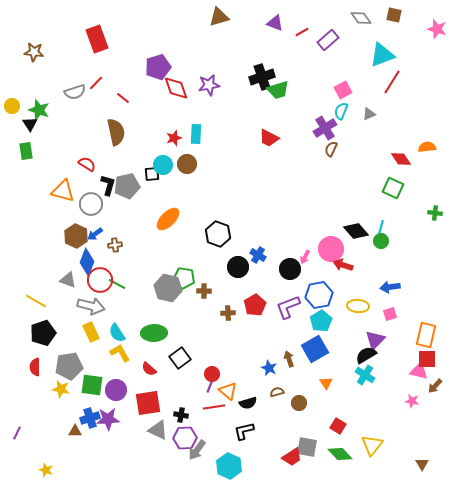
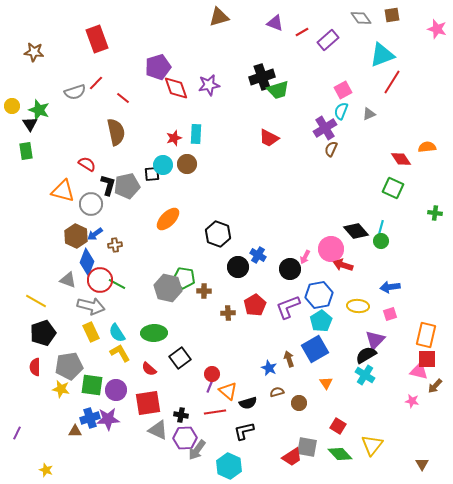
brown square at (394, 15): moved 2 px left; rotated 21 degrees counterclockwise
red line at (214, 407): moved 1 px right, 5 px down
